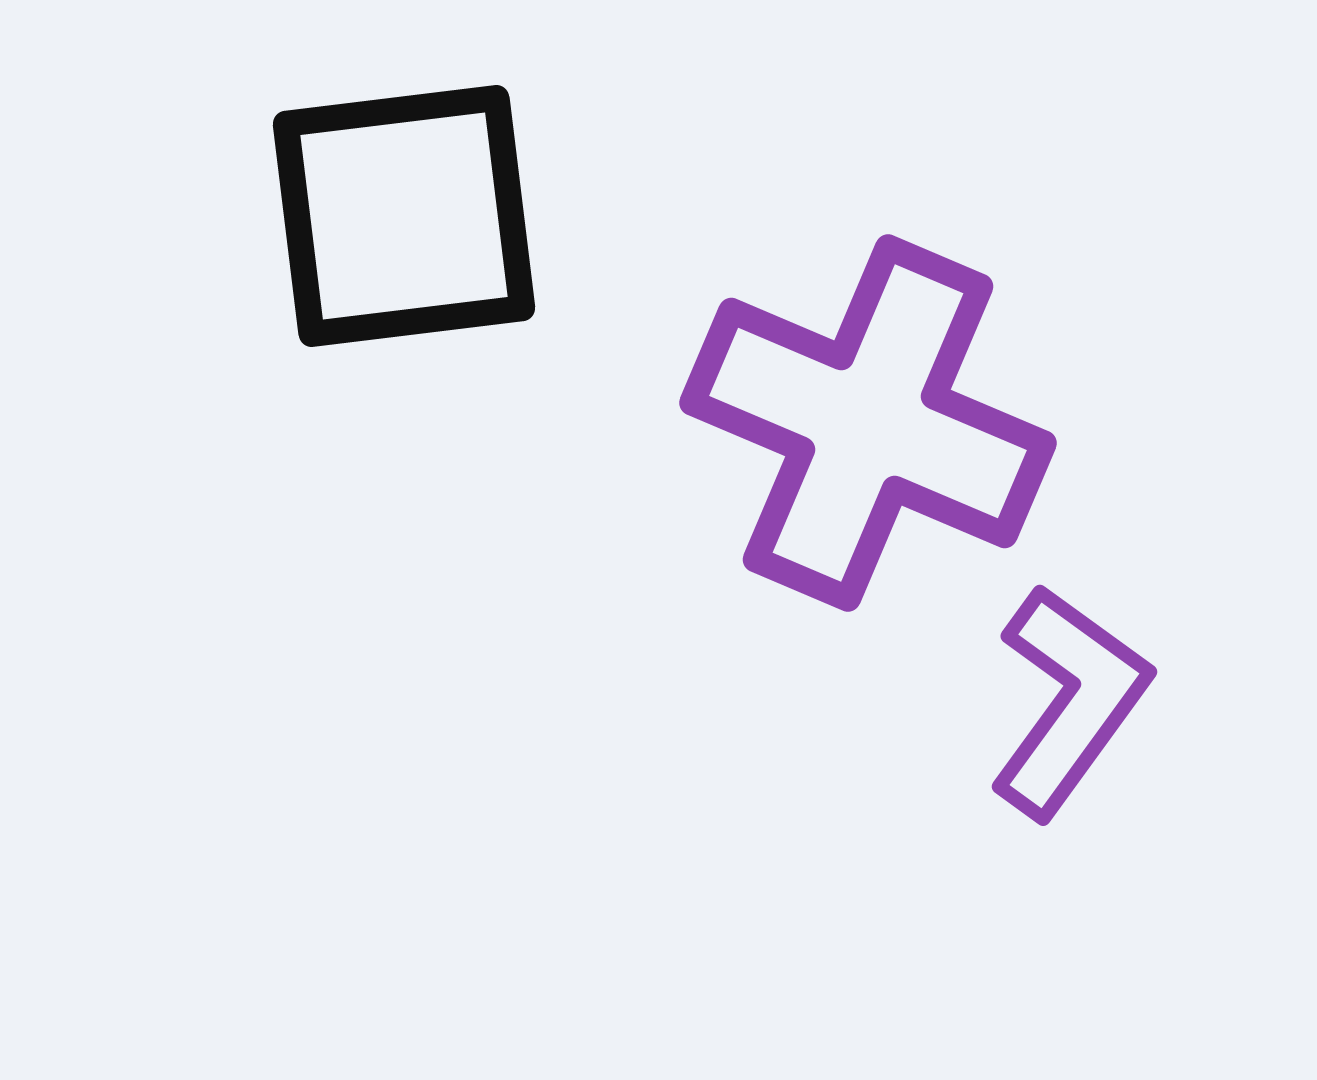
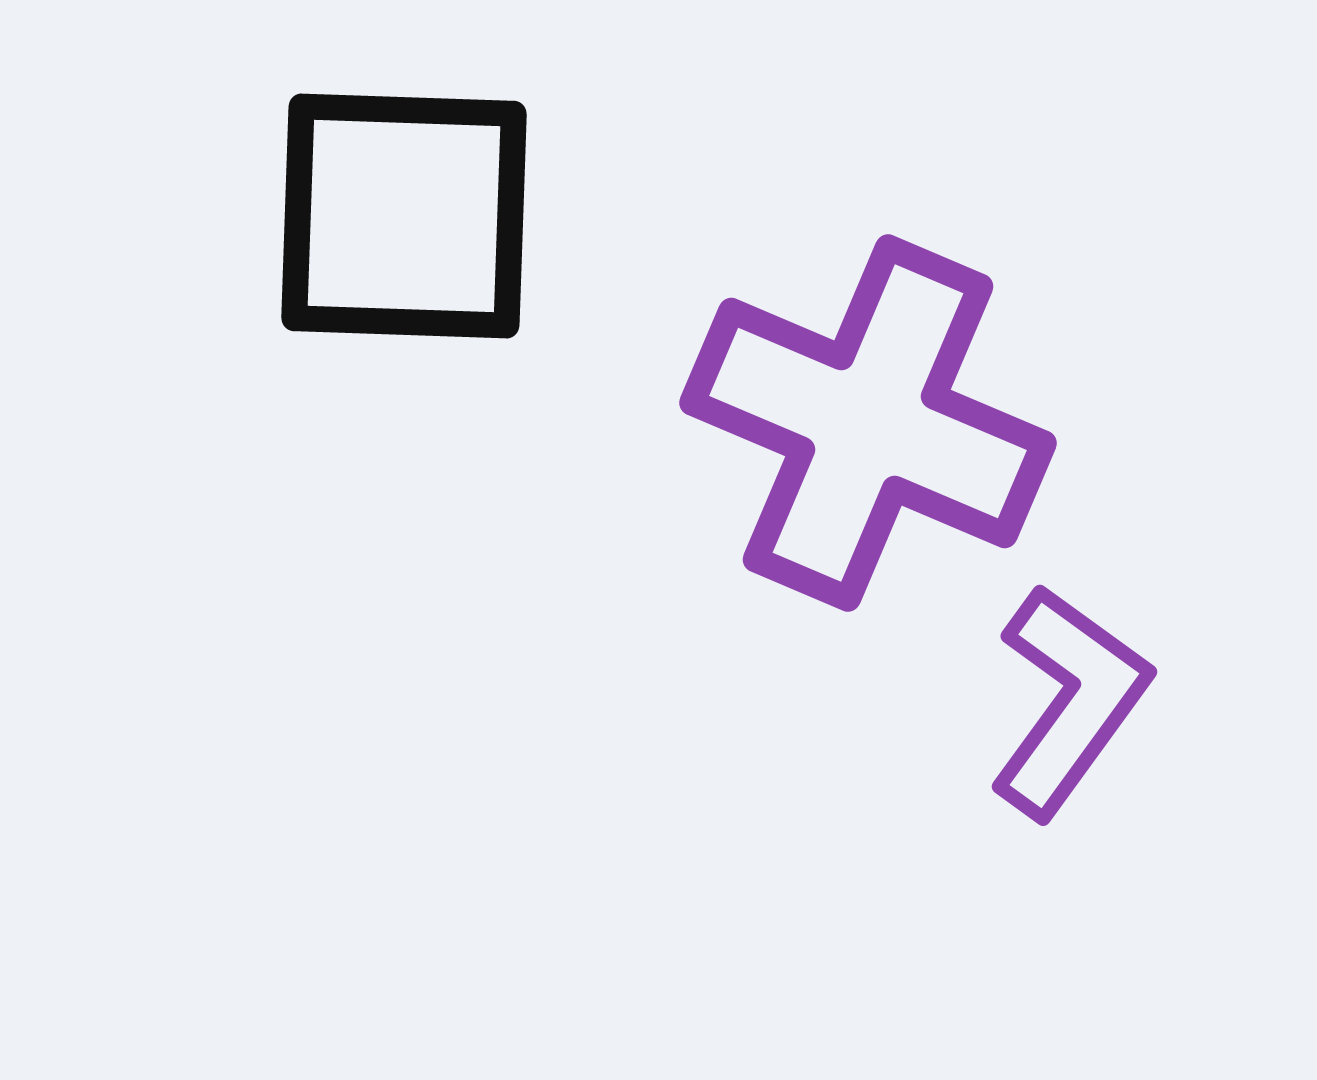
black square: rotated 9 degrees clockwise
